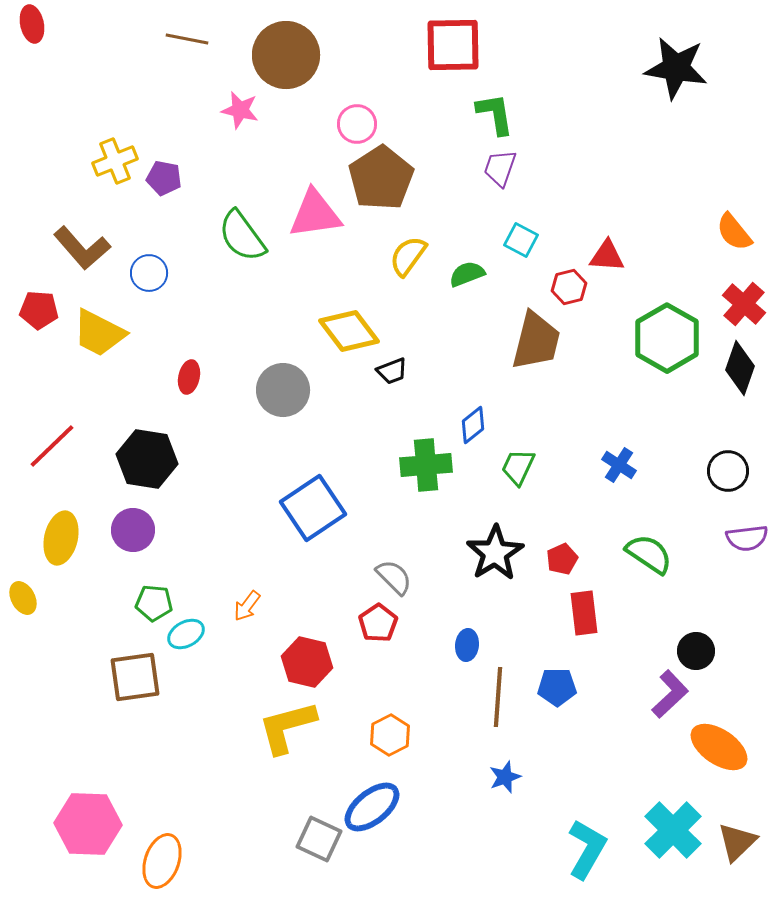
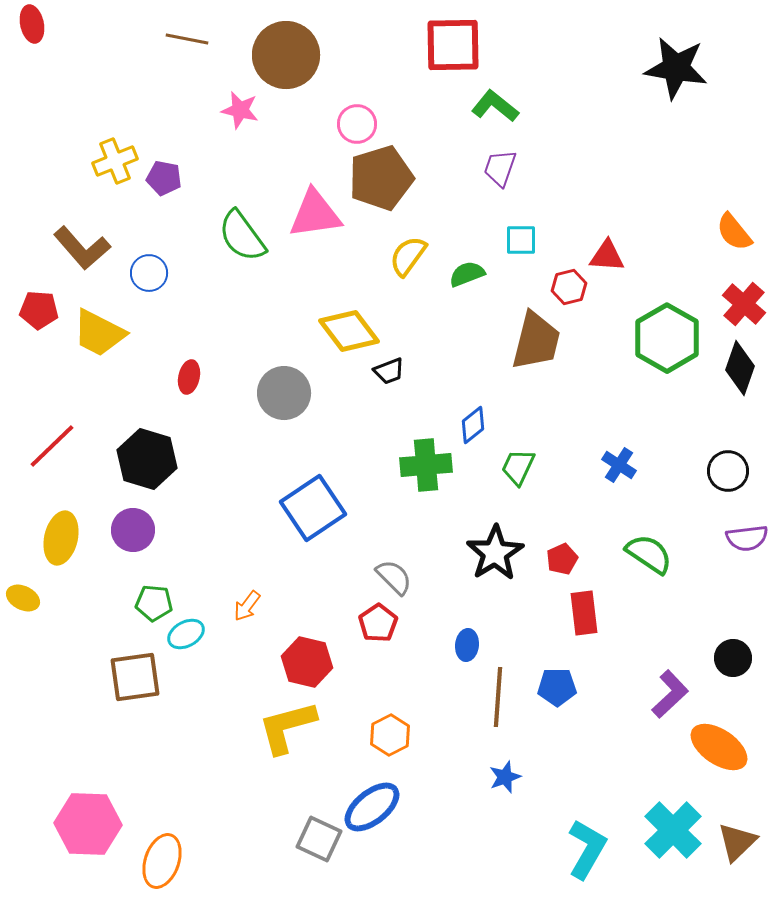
green L-shape at (495, 114): moved 8 px up; rotated 42 degrees counterclockwise
brown pentagon at (381, 178): rotated 16 degrees clockwise
cyan square at (521, 240): rotated 28 degrees counterclockwise
black trapezoid at (392, 371): moved 3 px left
gray circle at (283, 390): moved 1 px right, 3 px down
black hexagon at (147, 459): rotated 8 degrees clockwise
yellow ellipse at (23, 598): rotated 36 degrees counterclockwise
black circle at (696, 651): moved 37 px right, 7 px down
